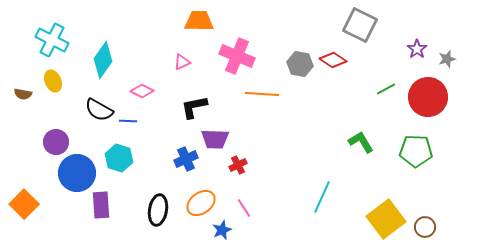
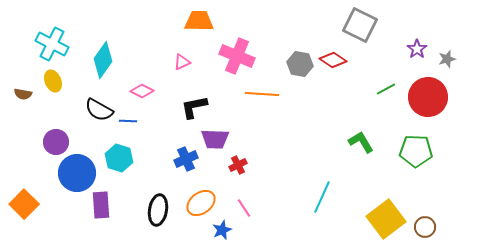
cyan cross: moved 4 px down
